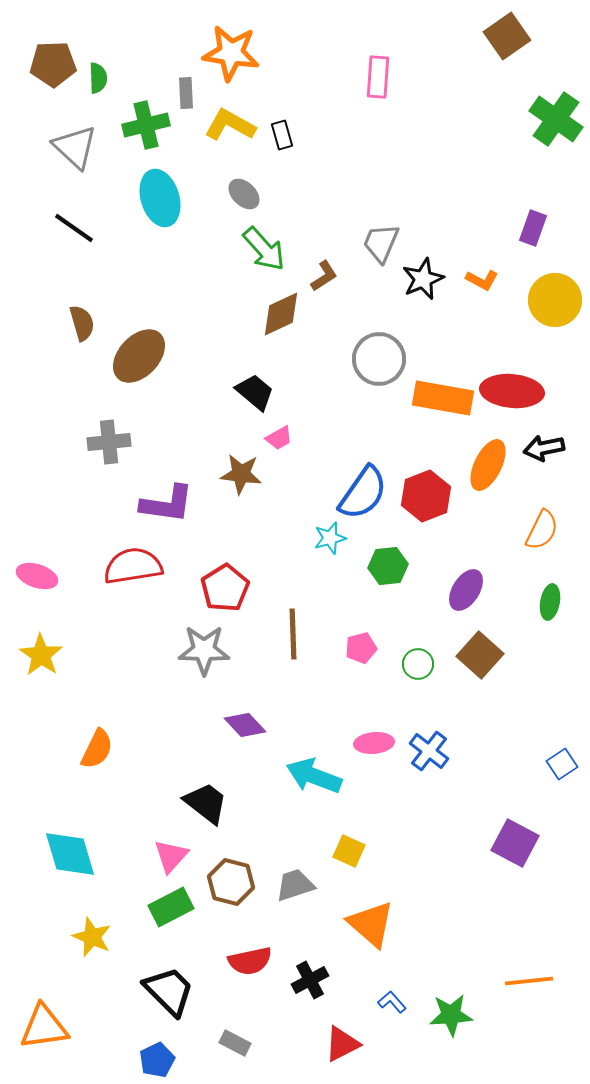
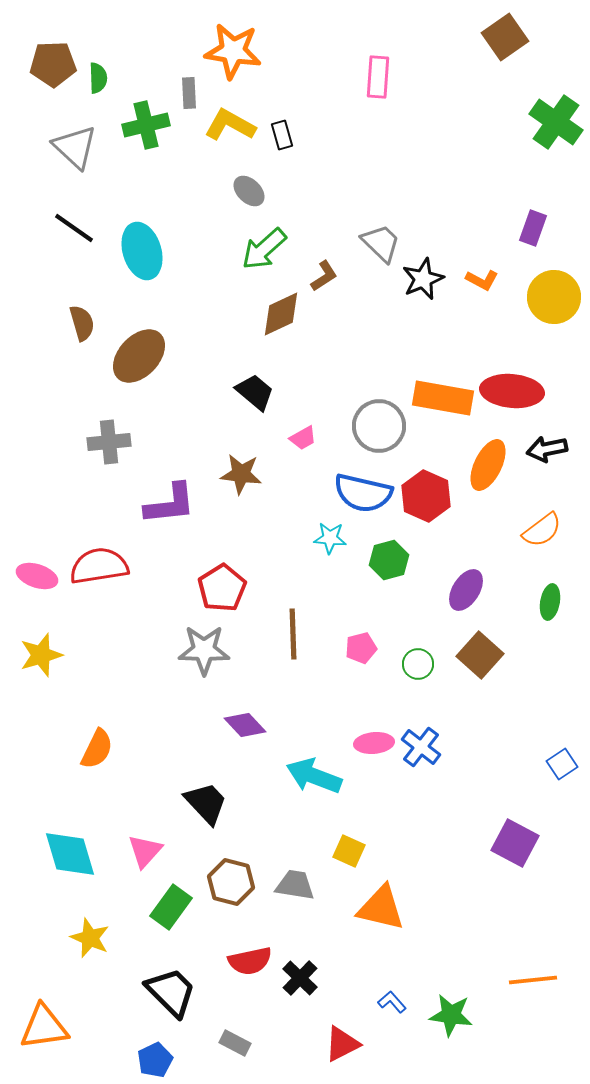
brown square at (507, 36): moved 2 px left, 1 px down
orange star at (231, 53): moved 2 px right, 2 px up
gray rectangle at (186, 93): moved 3 px right
green cross at (556, 119): moved 3 px down
gray ellipse at (244, 194): moved 5 px right, 3 px up
cyan ellipse at (160, 198): moved 18 px left, 53 px down
gray trapezoid at (381, 243): rotated 111 degrees clockwise
green arrow at (264, 249): rotated 90 degrees clockwise
yellow circle at (555, 300): moved 1 px left, 3 px up
gray circle at (379, 359): moved 67 px down
pink trapezoid at (279, 438): moved 24 px right
black arrow at (544, 448): moved 3 px right, 1 px down
blue semicircle at (363, 493): rotated 68 degrees clockwise
red hexagon at (426, 496): rotated 15 degrees counterclockwise
purple L-shape at (167, 504): moved 3 px right; rotated 14 degrees counterclockwise
orange semicircle at (542, 530): rotated 27 degrees clockwise
cyan star at (330, 538): rotated 20 degrees clockwise
red semicircle at (133, 566): moved 34 px left
green hexagon at (388, 566): moved 1 px right, 6 px up; rotated 9 degrees counterclockwise
red pentagon at (225, 588): moved 3 px left
yellow star at (41, 655): rotated 21 degrees clockwise
blue cross at (429, 751): moved 8 px left, 4 px up
black trapezoid at (206, 803): rotated 9 degrees clockwise
pink triangle at (171, 856): moved 26 px left, 5 px up
gray trapezoid at (295, 885): rotated 27 degrees clockwise
green rectangle at (171, 907): rotated 27 degrees counterclockwise
orange triangle at (371, 924): moved 10 px right, 16 px up; rotated 28 degrees counterclockwise
yellow star at (92, 937): moved 2 px left, 1 px down
black cross at (310, 980): moved 10 px left, 2 px up; rotated 18 degrees counterclockwise
orange line at (529, 981): moved 4 px right, 1 px up
black trapezoid at (169, 991): moved 2 px right, 1 px down
green star at (451, 1015): rotated 12 degrees clockwise
blue pentagon at (157, 1060): moved 2 px left
